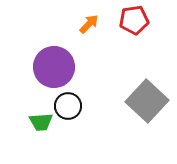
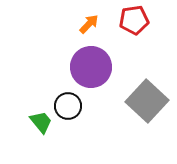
purple circle: moved 37 px right
green trapezoid: rotated 125 degrees counterclockwise
